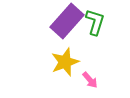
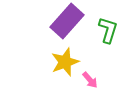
green L-shape: moved 13 px right, 8 px down
